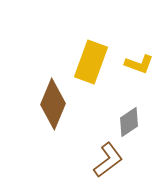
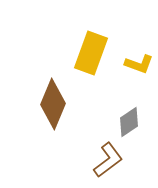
yellow rectangle: moved 9 px up
